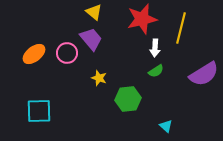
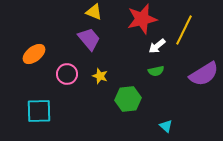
yellow triangle: rotated 18 degrees counterclockwise
yellow line: moved 3 px right, 2 px down; rotated 12 degrees clockwise
purple trapezoid: moved 2 px left
white arrow: moved 2 px right, 2 px up; rotated 48 degrees clockwise
pink circle: moved 21 px down
green semicircle: rotated 21 degrees clockwise
yellow star: moved 1 px right, 2 px up
